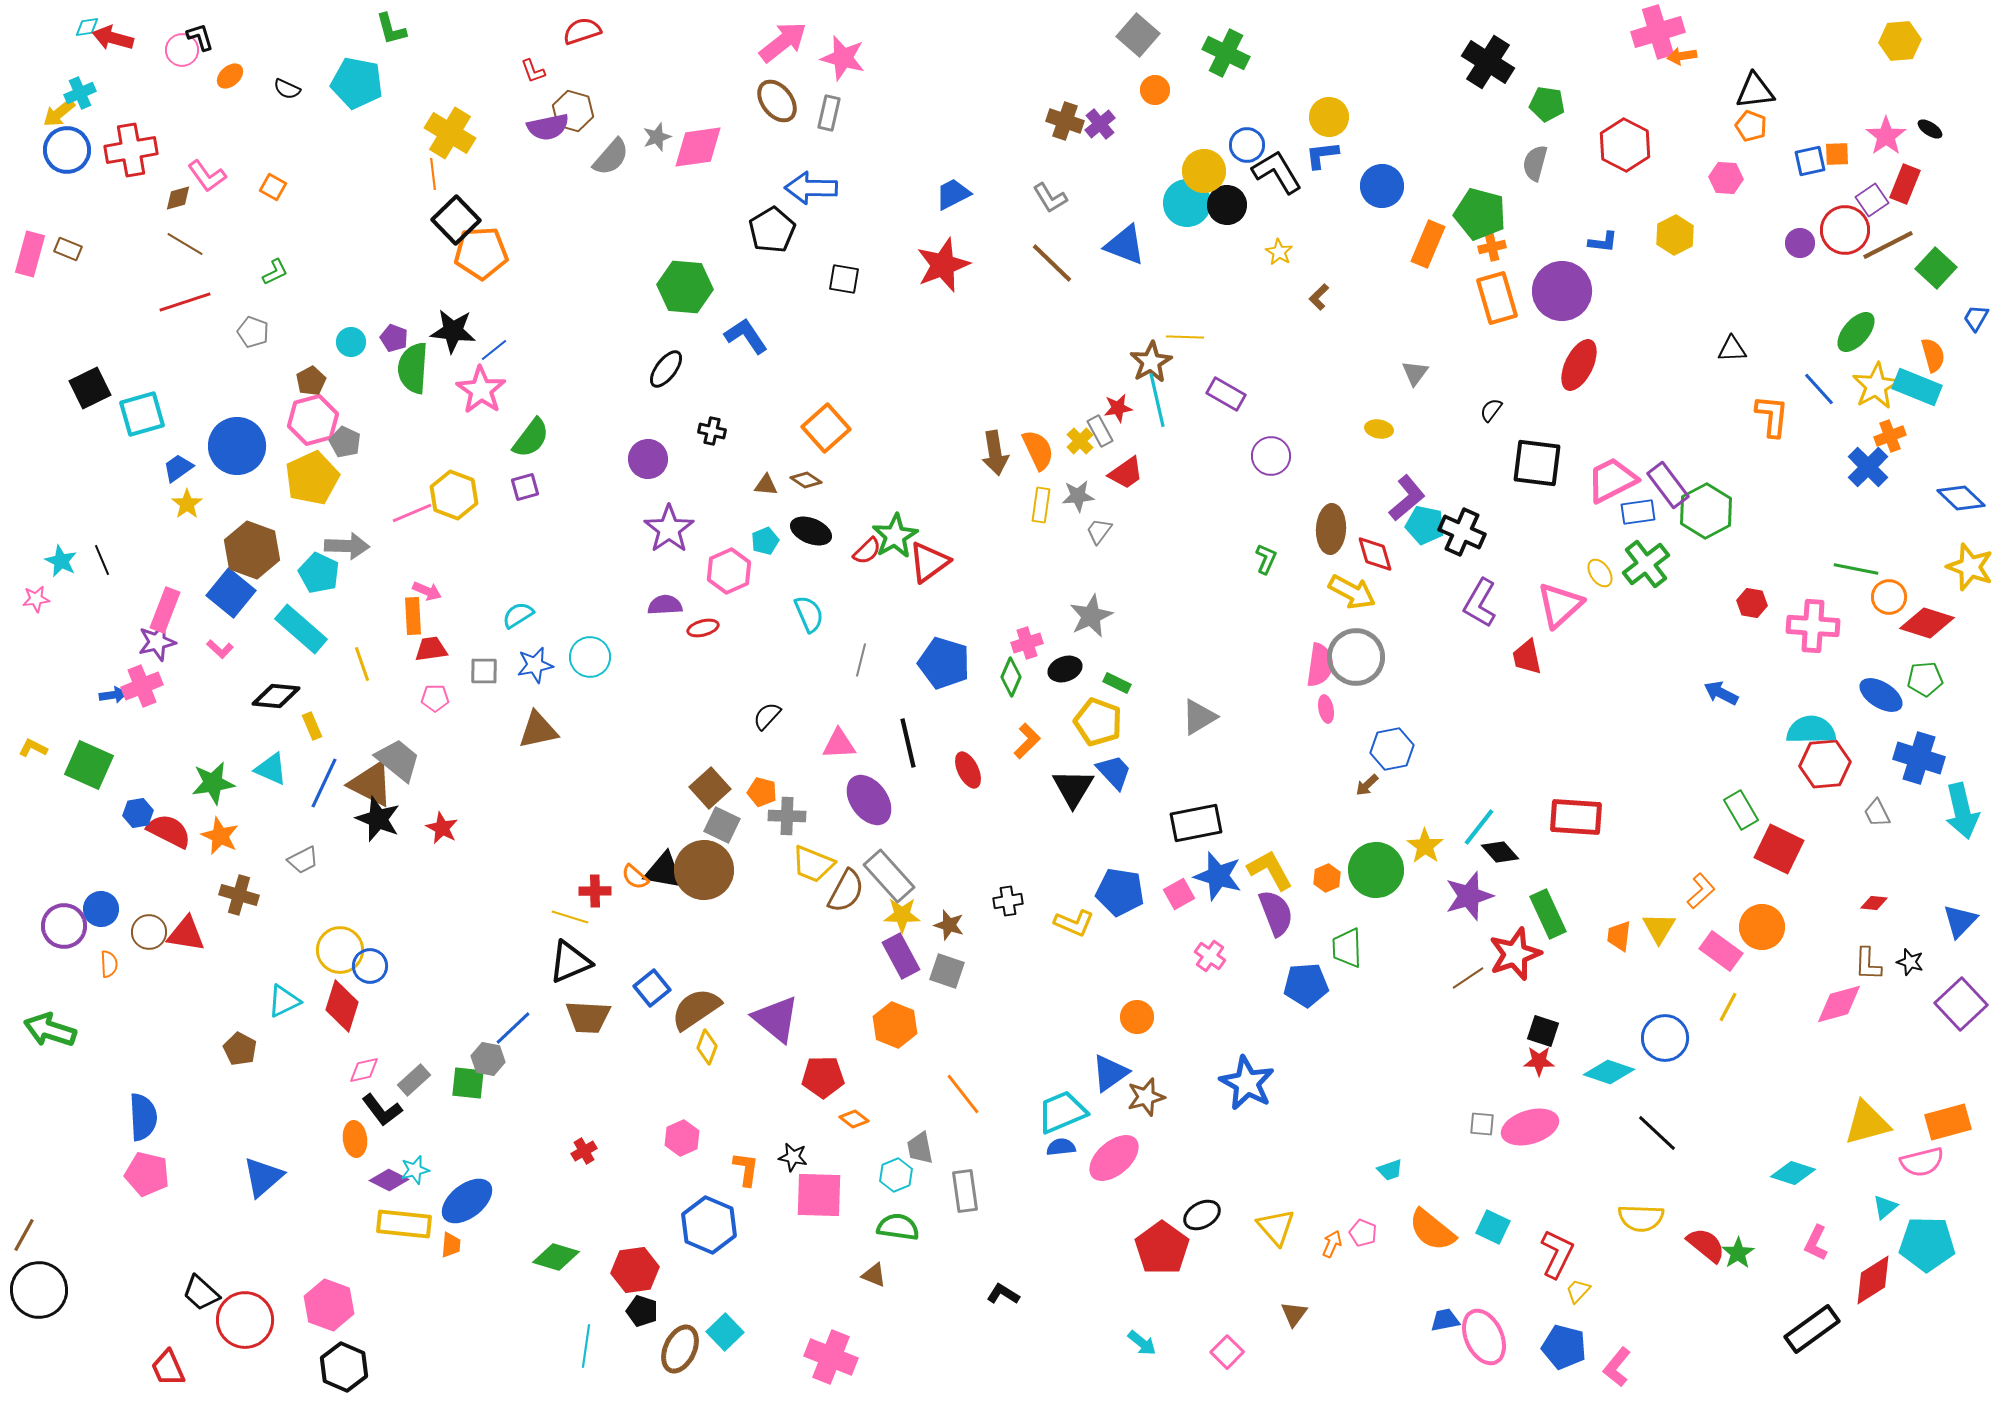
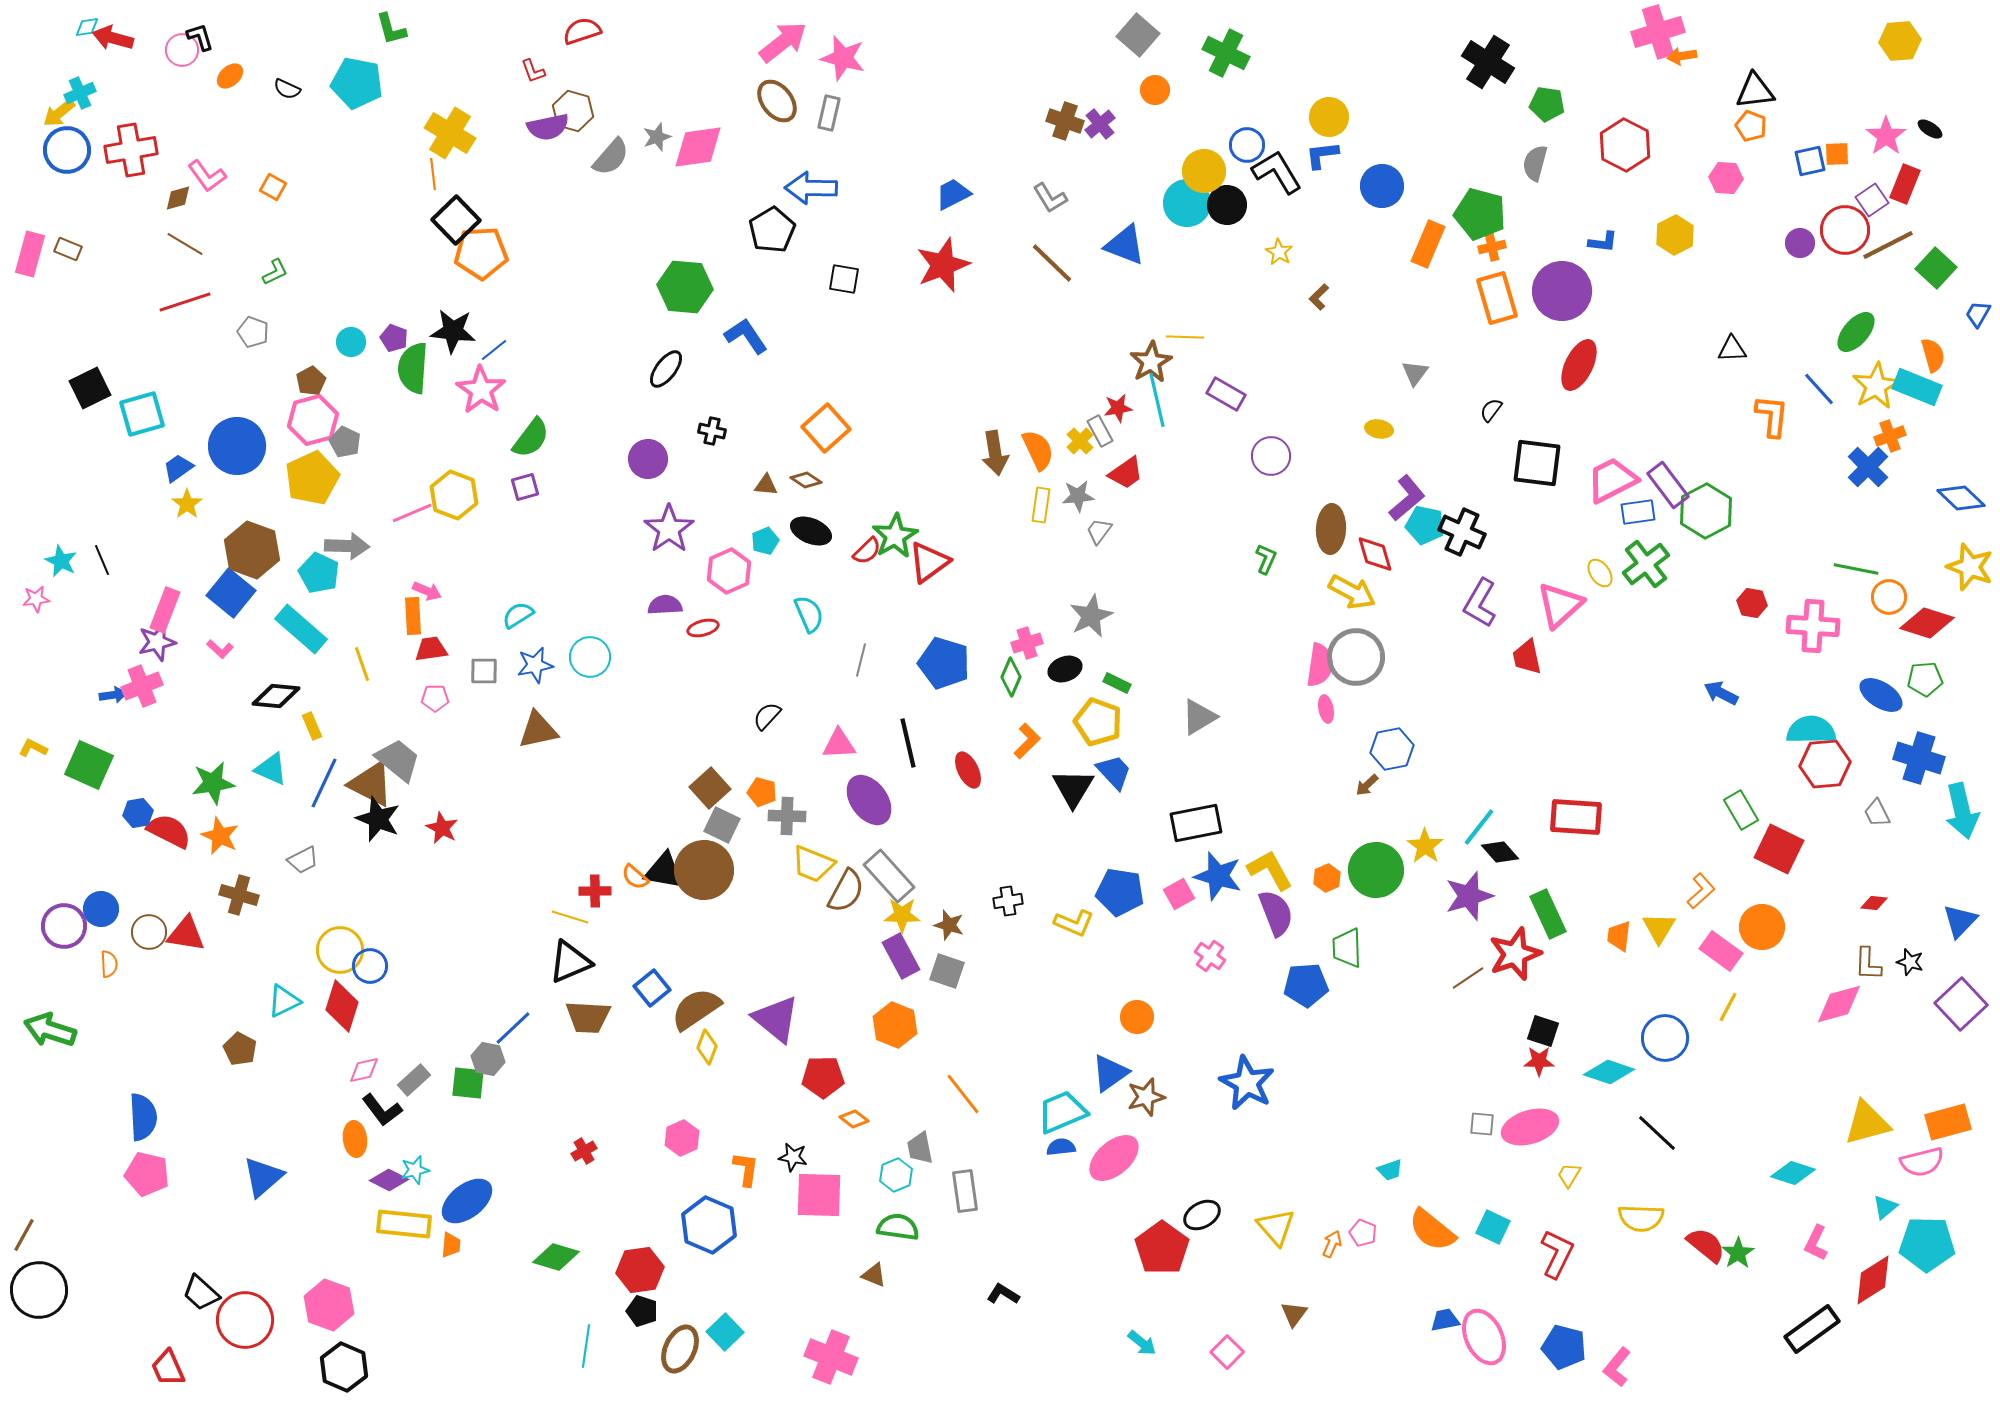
blue trapezoid at (1976, 318): moved 2 px right, 4 px up
red hexagon at (635, 1270): moved 5 px right
yellow trapezoid at (1578, 1291): moved 9 px left, 116 px up; rotated 12 degrees counterclockwise
